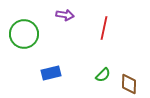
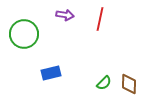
red line: moved 4 px left, 9 px up
green semicircle: moved 1 px right, 8 px down
